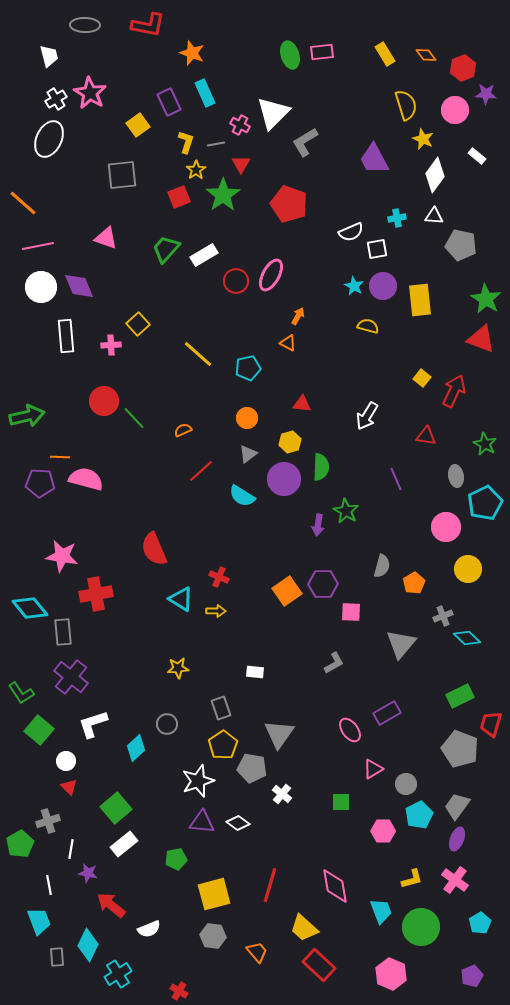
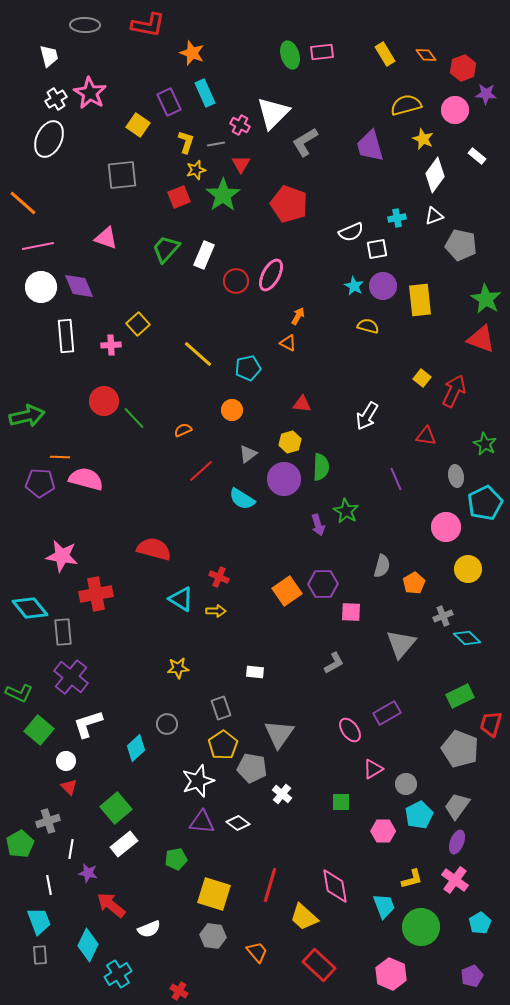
yellow semicircle at (406, 105): rotated 88 degrees counterclockwise
yellow square at (138, 125): rotated 20 degrees counterclockwise
purple trapezoid at (374, 159): moved 4 px left, 13 px up; rotated 12 degrees clockwise
yellow star at (196, 170): rotated 18 degrees clockwise
white triangle at (434, 216): rotated 24 degrees counterclockwise
white rectangle at (204, 255): rotated 36 degrees counterclockwise
orange circle at (247, 418): moved 15 px left, 8 px up
cyan semicircle at (242, 496): moved 3 px down
purple arrow at (318, 525): rotated 25 degrees counterclockwise
red semicircle at (154, 549): rotated 128 degrees clockwise
green L-shape at (21, 693): moved 2 px left; rotated 32 degrees counterclockwise
white L-shape at (93, 724): moved 5 px left
purple ellipse at (457, 839): moved 3 px down
yellow square at (214, 894): rotated 32 degrees clockwise
cyan trapezoid at (381, 911): moved 3 px right, 5 px up
yellow trapezoid at (304, 928): moved 11 px up
gray rectangle at (57, 957): moved 17 px left, 2 px up
